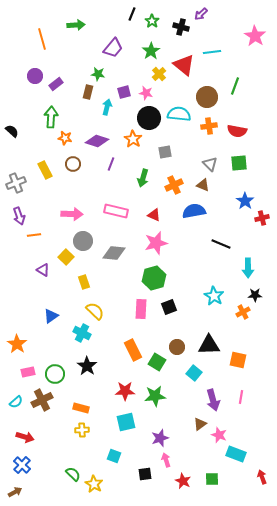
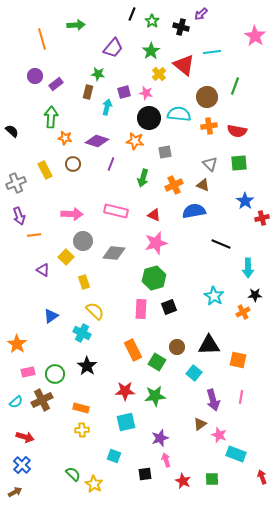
orange star at (133, 139): moved 2 px right, 2 px down; rotated 24 degrees counterclockwise
